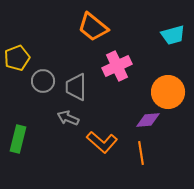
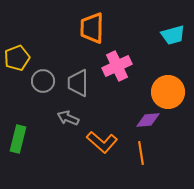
orange trapezoid: moved 1 px left, 1 px down; rotated 52 degrees clockwise
gray trapezoid: moved 2 px right, 4 px up
